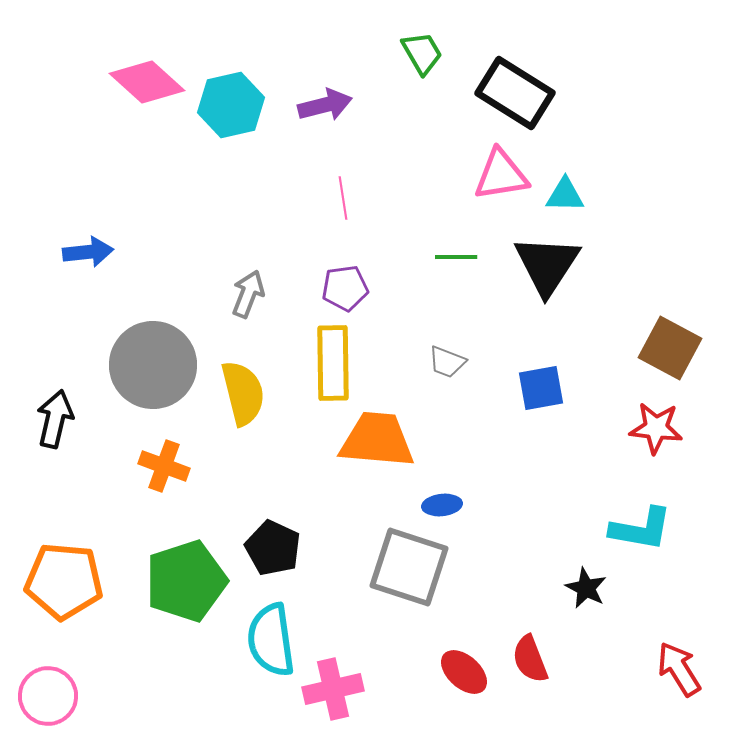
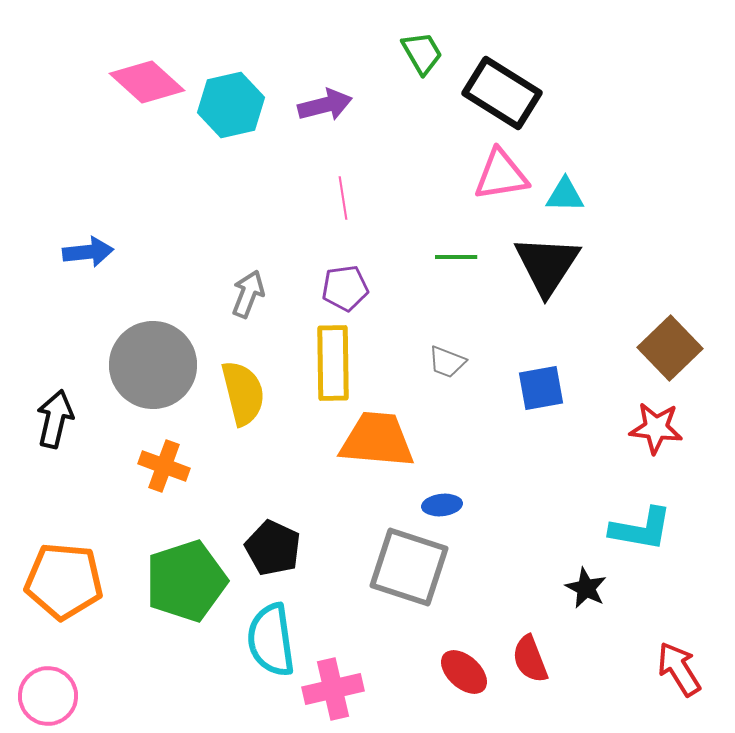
black rectangle: moved 13 px left
brown square: rotated 18 degrees clockwise
